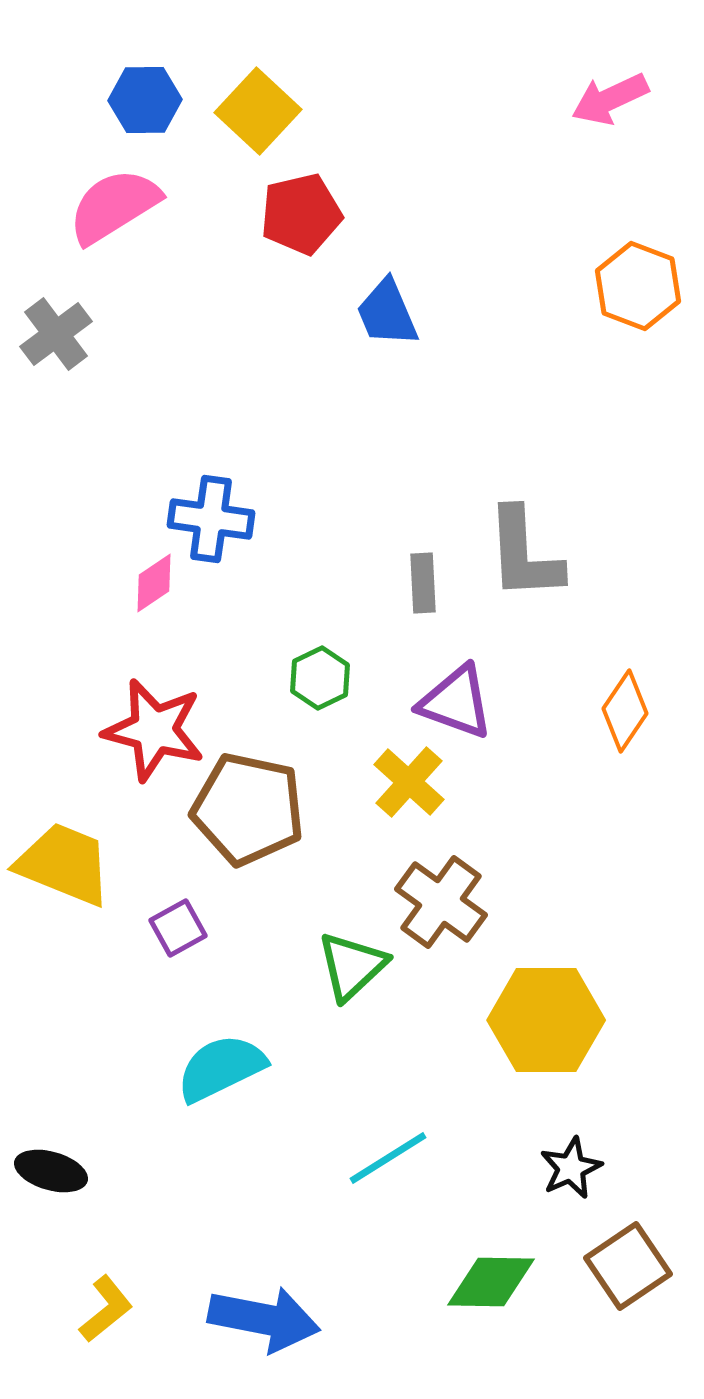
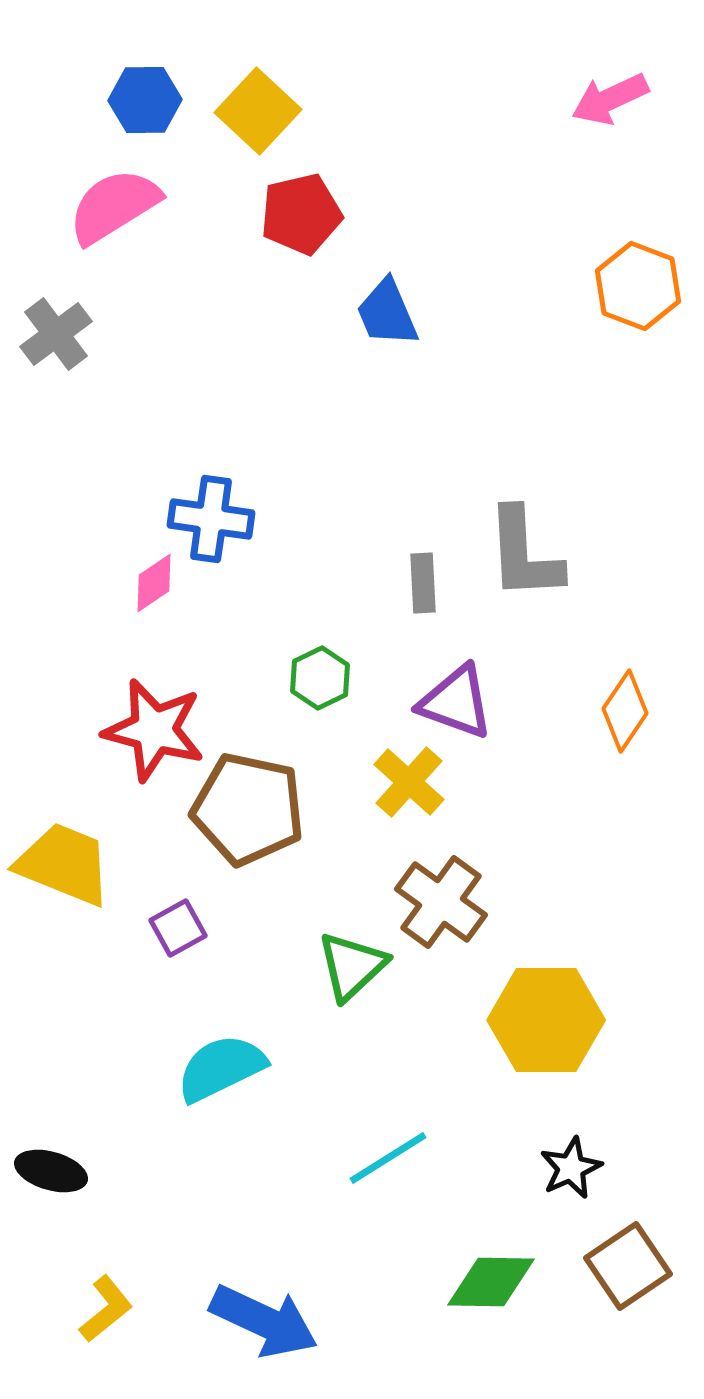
blue arrow: moved 2 px down; rotated 14 degrees clockwise
